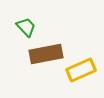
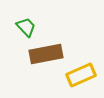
yellow rectangle: moved 5 px down
